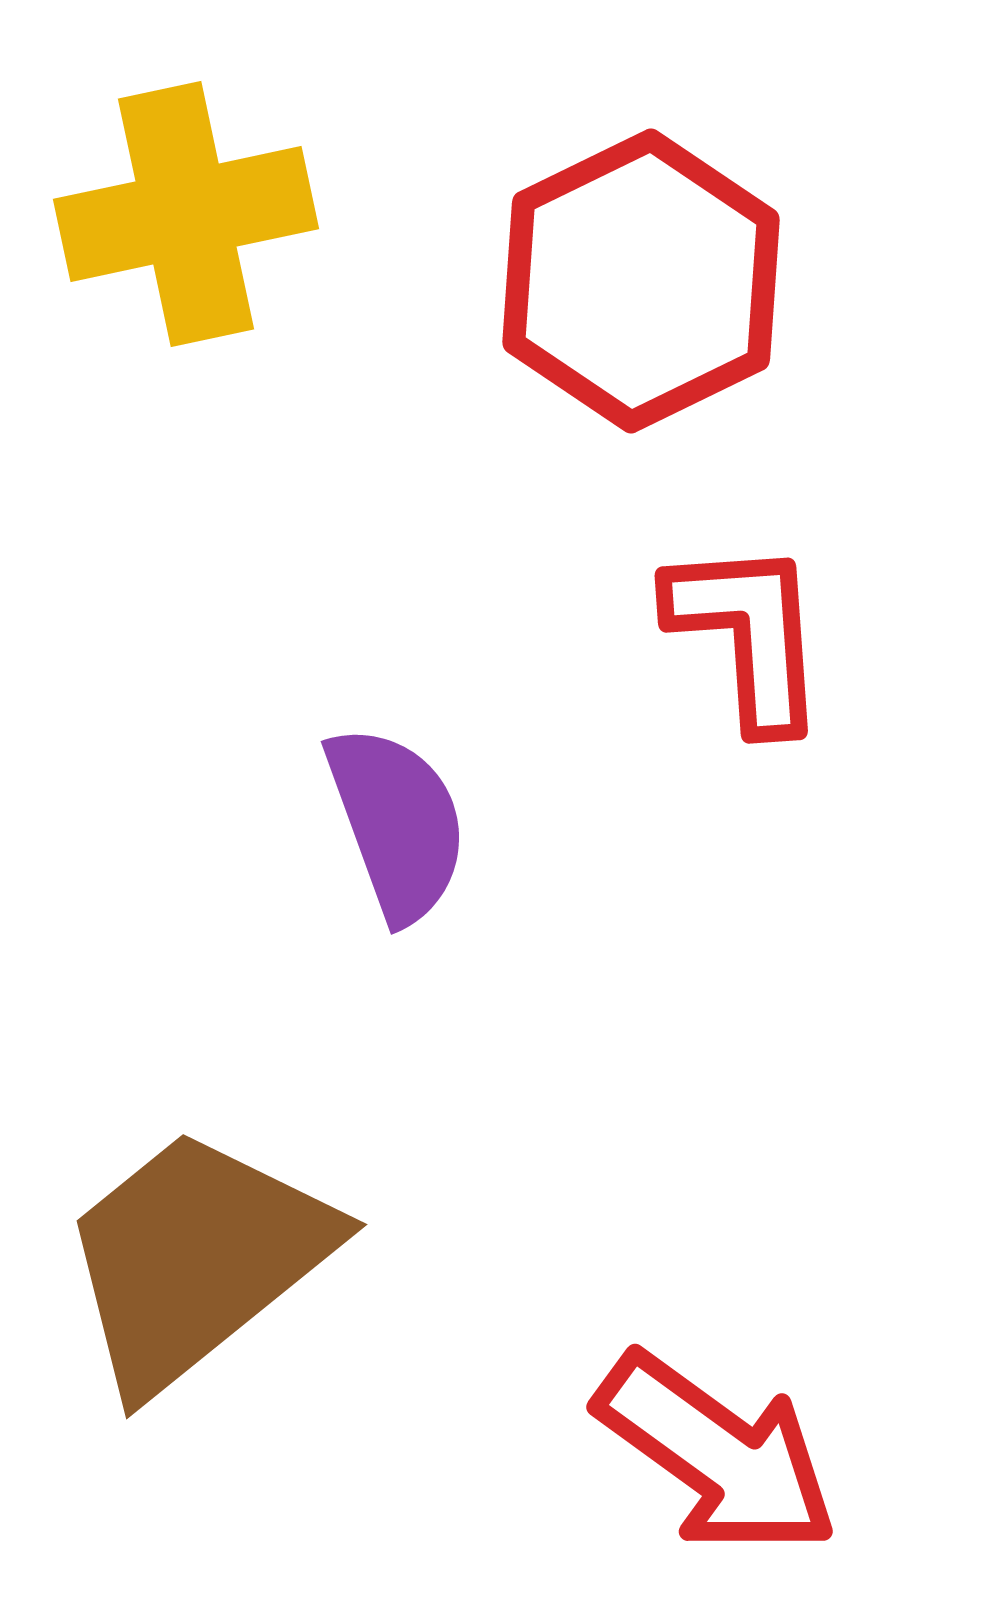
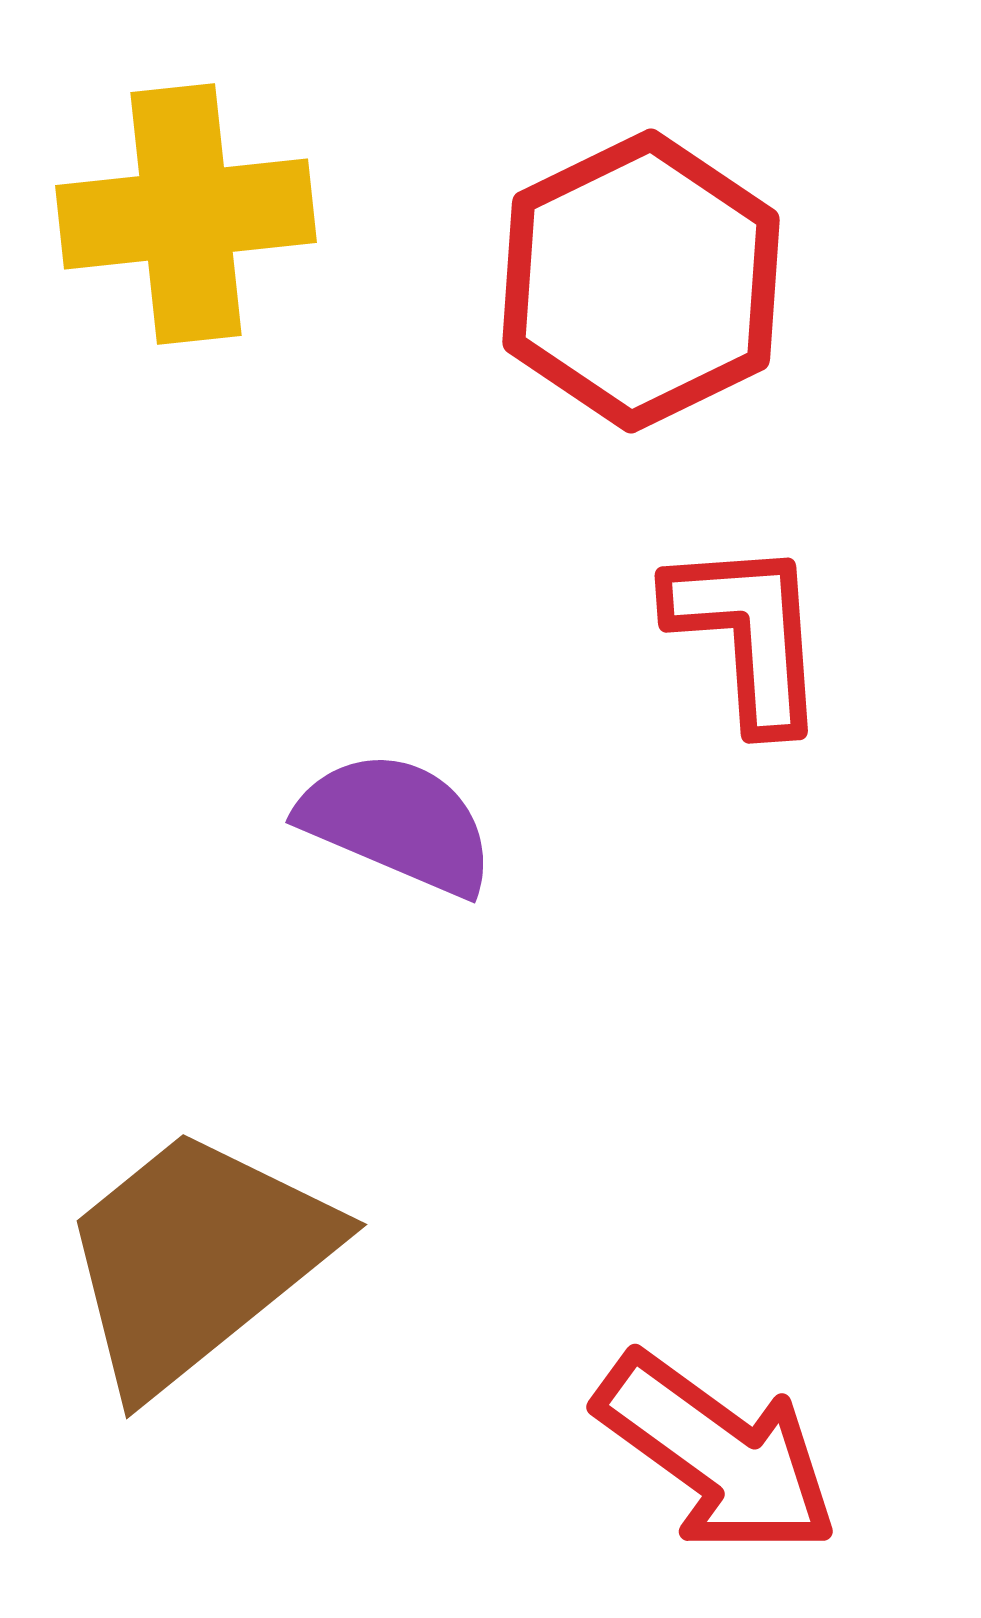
yellow cross: rotated 6 degrees clockwise
purple semicircle: rotated 47 degrees counterclockwise
